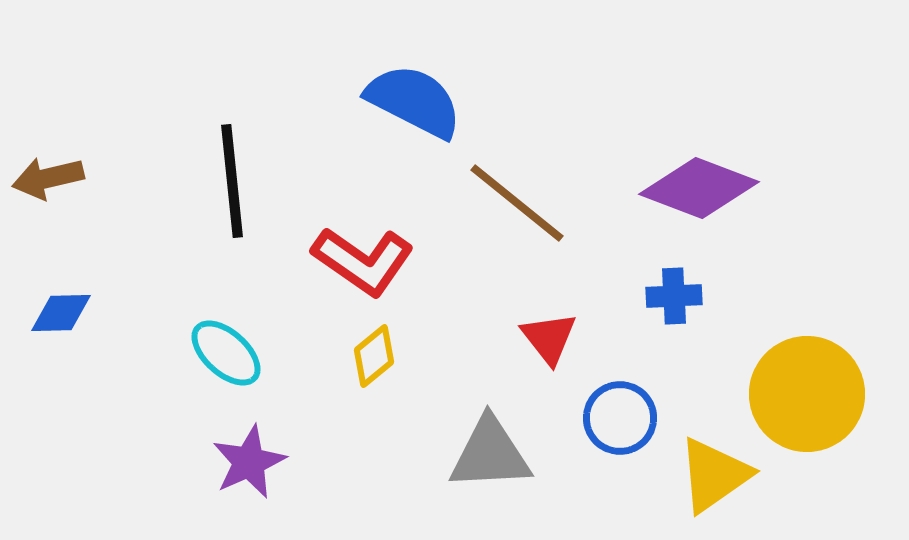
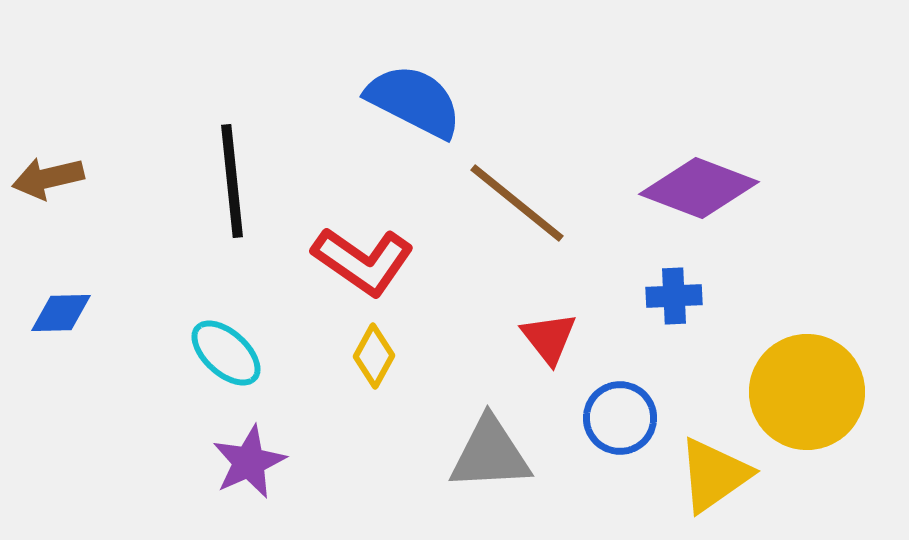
yellow diamond: rotated 22 degrees counterclockwise
yellow circle: moved 2 px up
